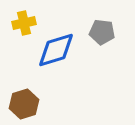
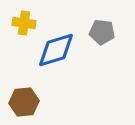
yellow cross: rotated 20 degrees clockwise
brown hexagon: moved 2 px up; rotated 12 degrees clockwise
